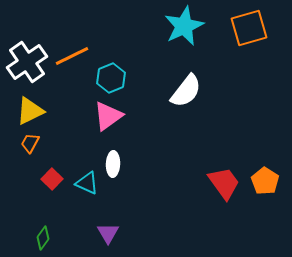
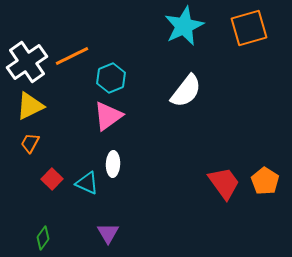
yellow triangle: moved 5 px up
